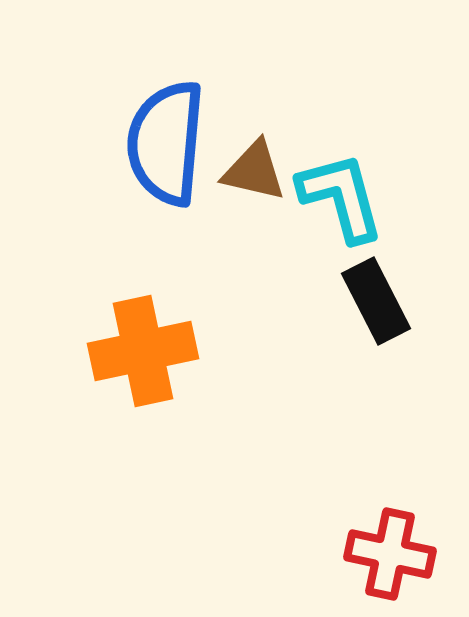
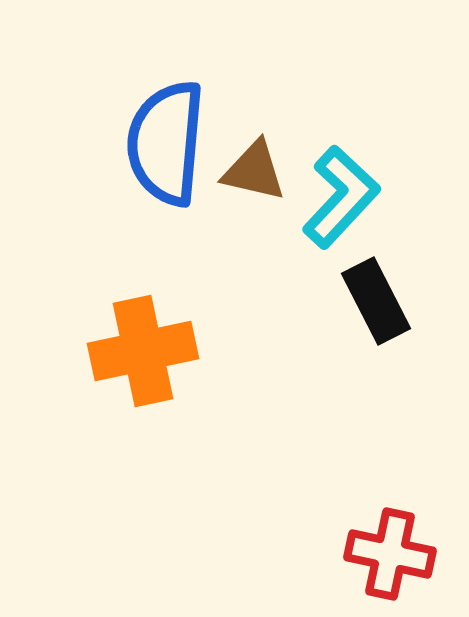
cyan L-shape: rotated 58 degrees clockwise
